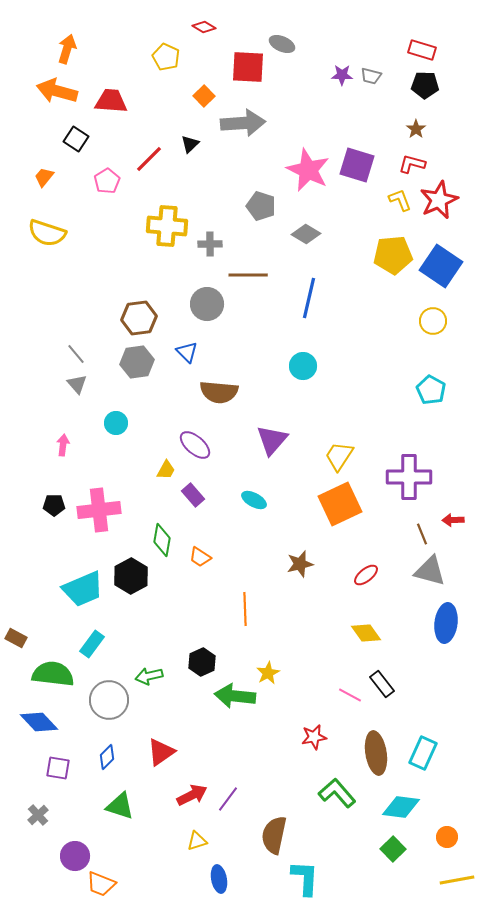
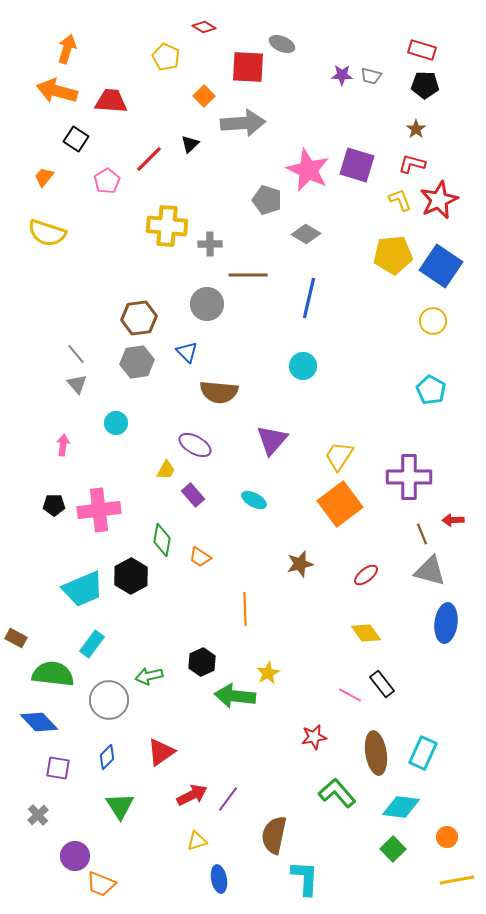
gray pentagon at (261, 206): moved 6 px right, 6 px up
purple ellipse at (195, 445): rotated 12 degrees counterclockwise
orange square at (340, 504): rotated 12 degrees counterclockwise
green triangle at (120, 806): rotated 40 degrees clockwise
